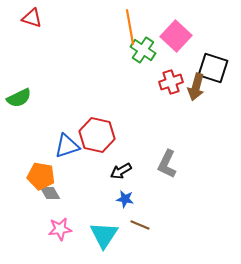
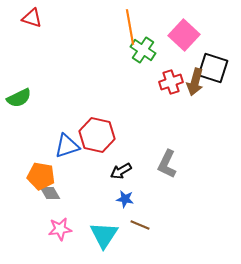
pink square: moved 8 px right, 1 px up
brown arrow: moved 1 px left, 5 px up
